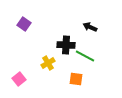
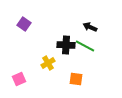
green line: moved 10 px up
pink square: rotated 16 degrees clockwise
